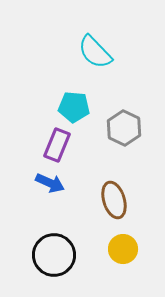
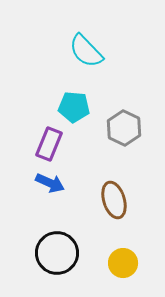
cyan semicircle: moved 9 px left, 1 px up
purple rectangle: moved 8 px left, 1 px up
yellow circle: moved 14 px down
black circle: moved 3 px right, 2 px up
